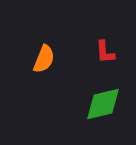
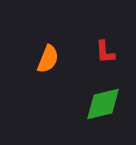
orange semicircle: moved 4 px right
